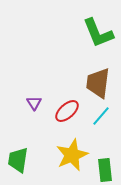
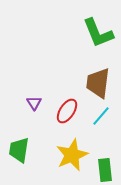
red ellipse: rotated 15 degrees counterclockwise
green trapezoid: moved 1 px right, 10 px up
